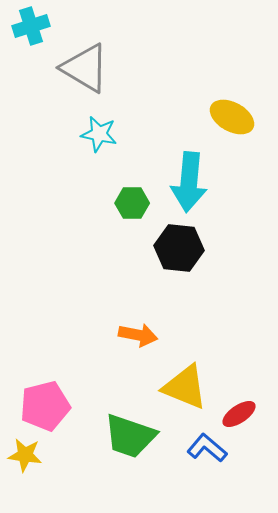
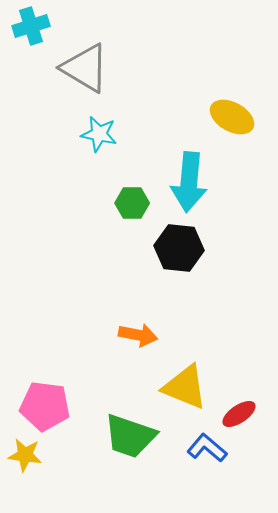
pink pentagon: rotated 21 degrees clockwise
